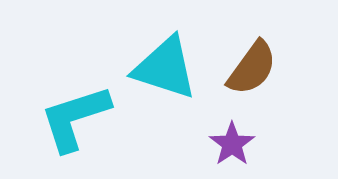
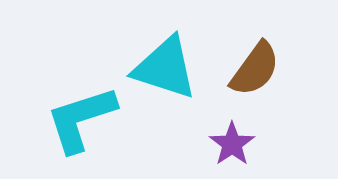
brown semicircle: moved 3 px right, 1 px down
cyan L-shape: moved 6 px right, 1 px down
